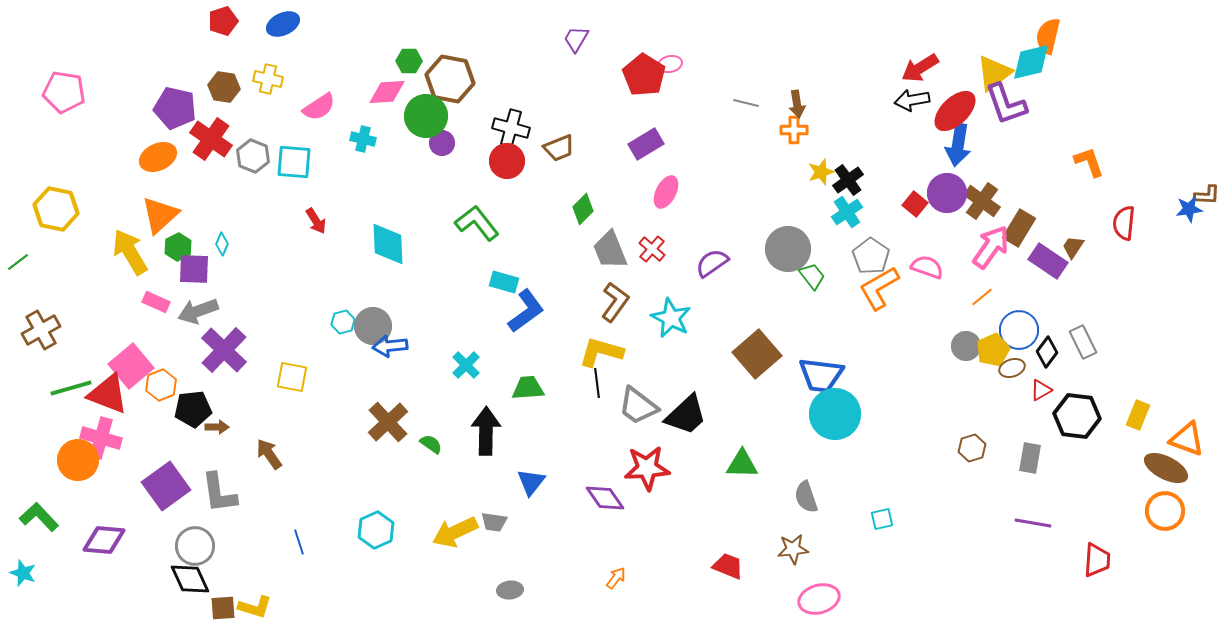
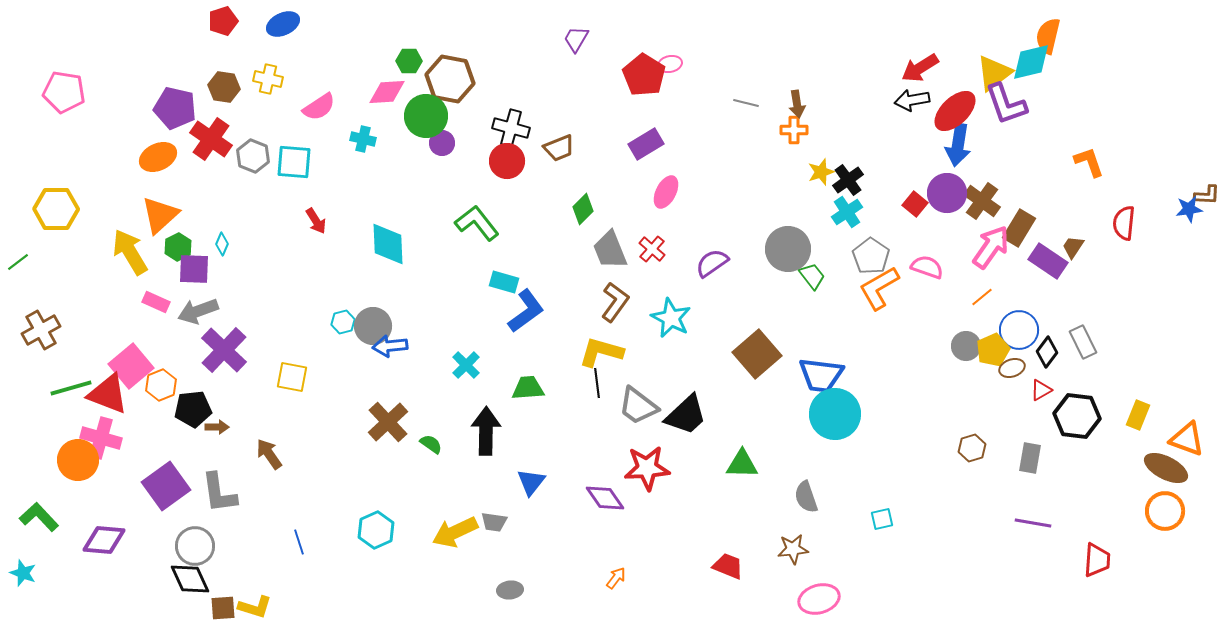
yellow hexagon at (56, 209): rotated 12 degrees counterclockwise
